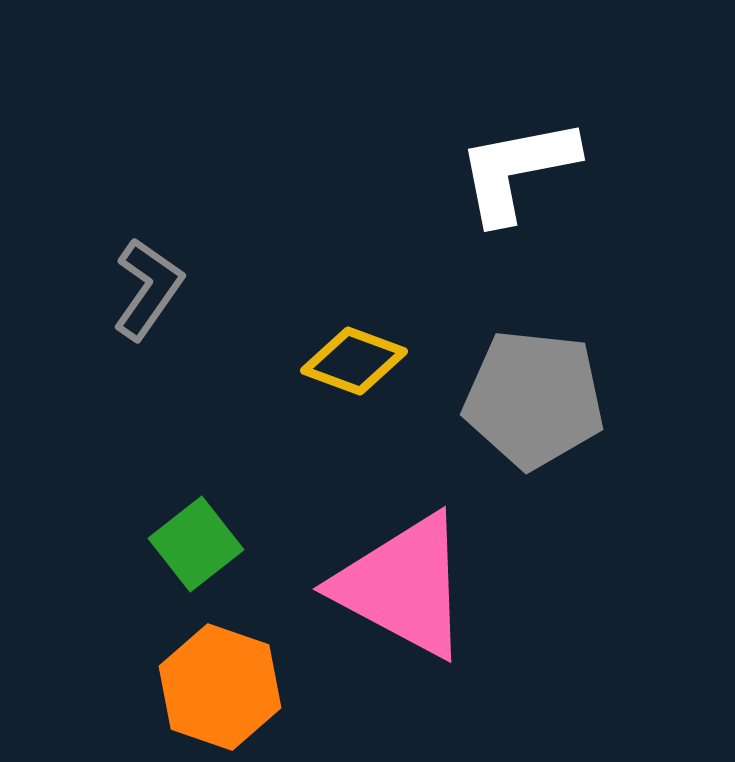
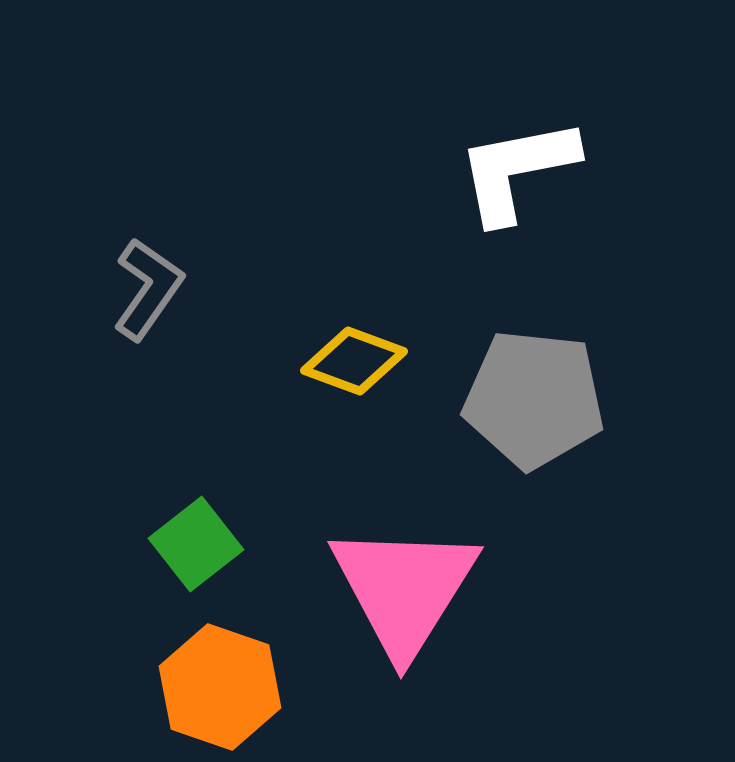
pink triangle: moved 1 px right, 3 px down; rotated 34 degrees clockwise
